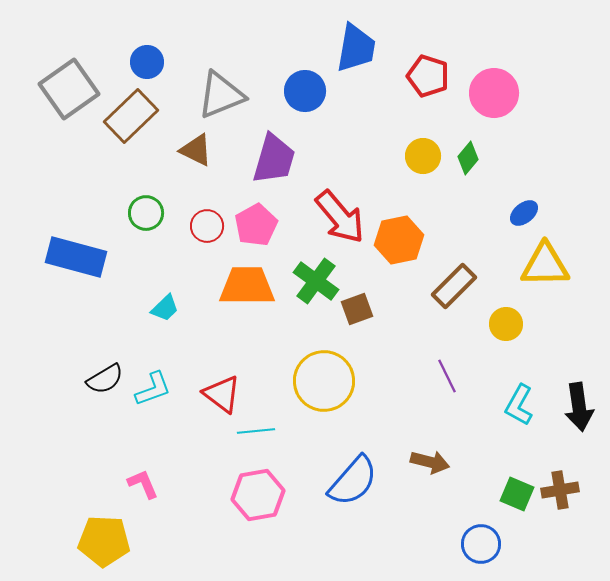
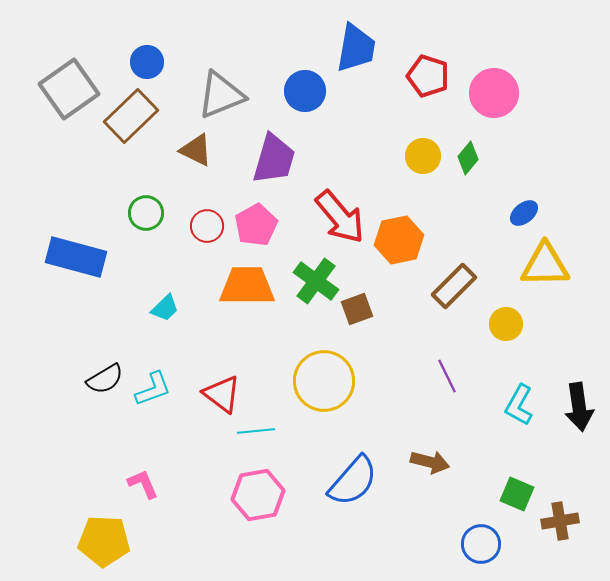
brown cross at (560, 490): moved 31 px down
